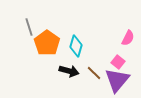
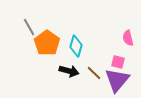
gray line: rotated 12 degrees counterclockwise
pink semicircle: rotated 140 degrees clockwise
pink square: rotated 24 degrees counterclockwise
